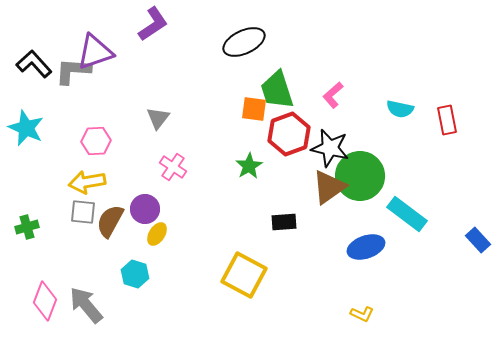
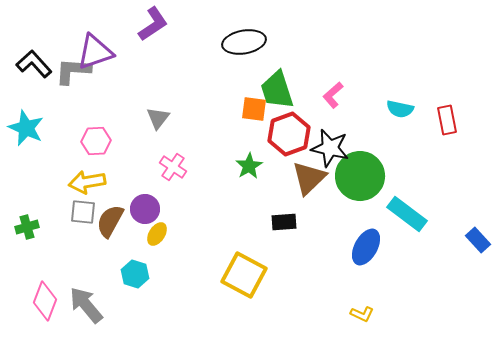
black ellipse: rotated 15 degrees clockwise
brown triangle: moved 20 px left, 9 px up; rotated 9 degrees counterclockwise
blue ellipse: rotated 42 degrees counterclockwise
